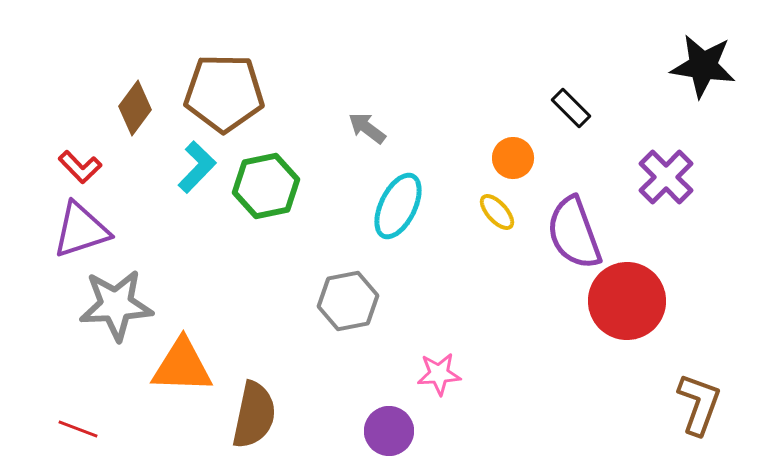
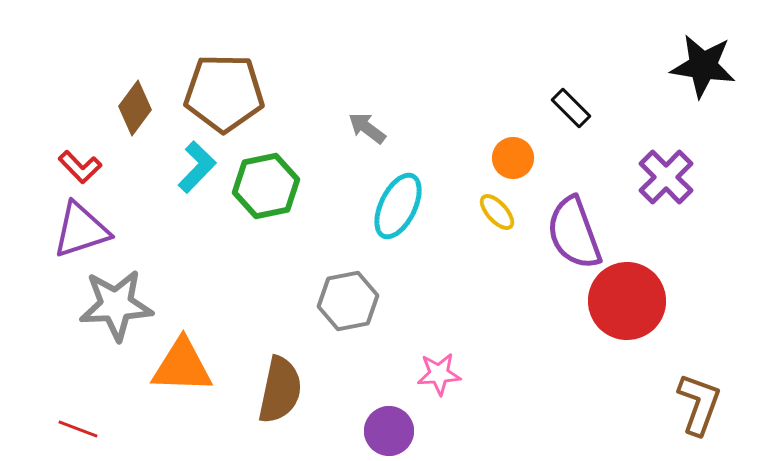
brown semicircle: moved 26 px right, 25 px up
